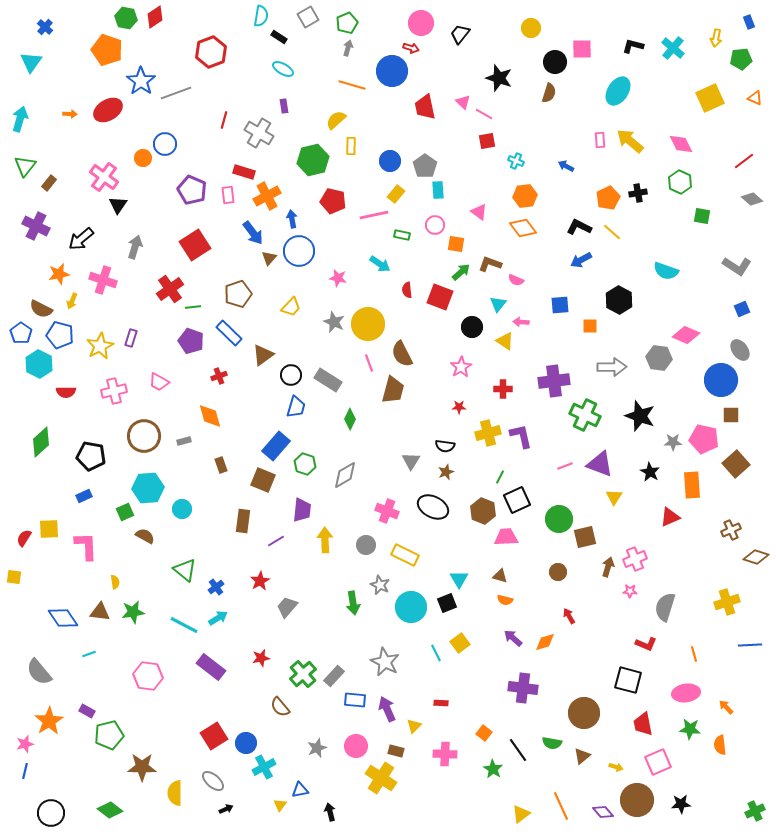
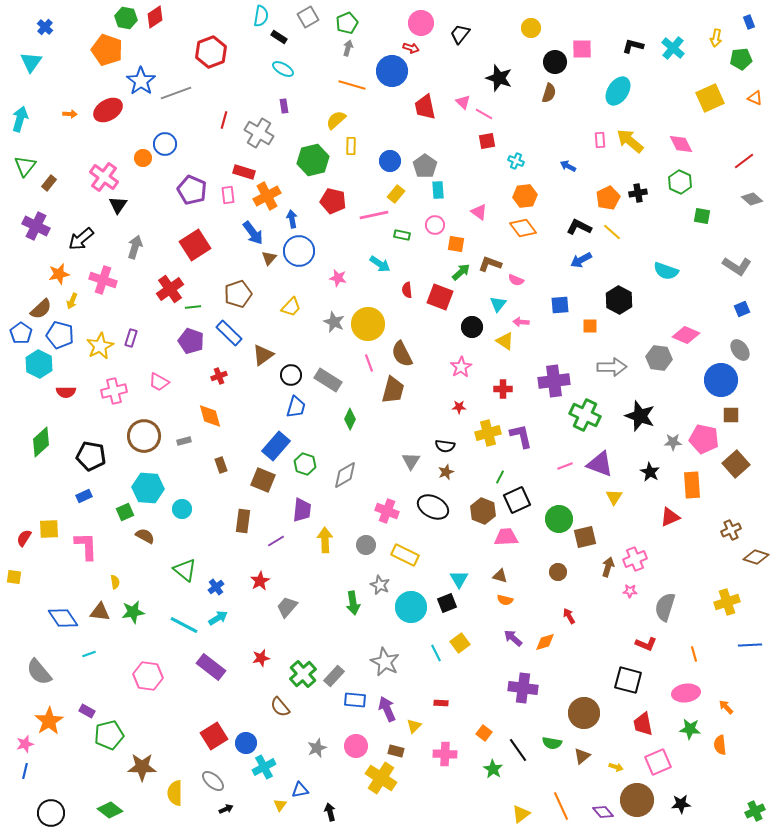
blue arrow at (566, 166): moved 2 px right
brown semicircle at (41, 309): rotated 70 degrees counterclockwise
cyan hexagon at (148, 488): rotated 8 degrees clockwise
